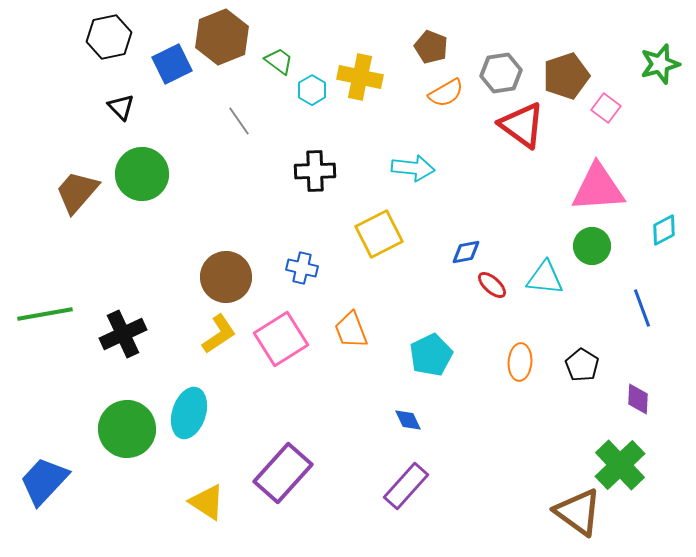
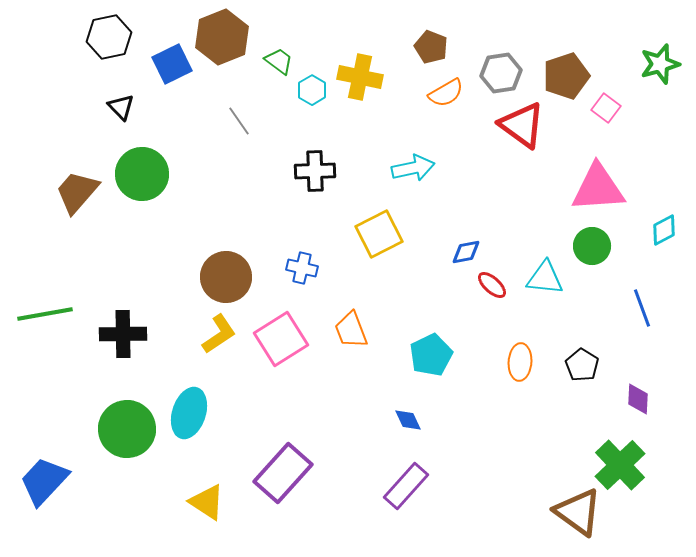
cyan arrow at (413, 168): rotated 18 degrees counterclockwise
black cross at (123, 334): rotated 24 degrees clockwise
